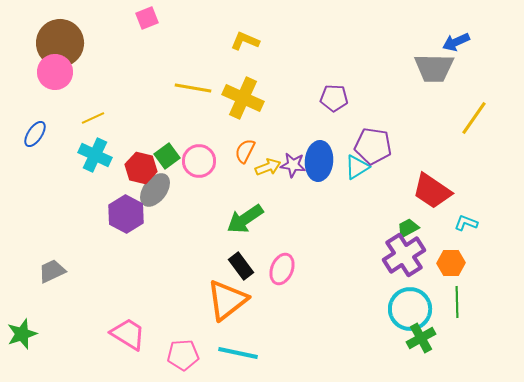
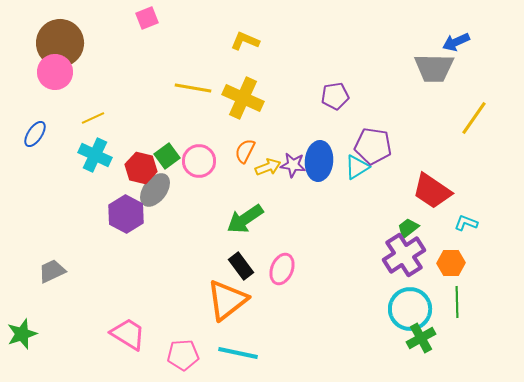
purple pentagon at (334, 98): moved 1 px right, 2 px up; rotated 12 degrees counterclockwise
green trapezoid at (408, 228): rotated 10 degrees counterclockwise
